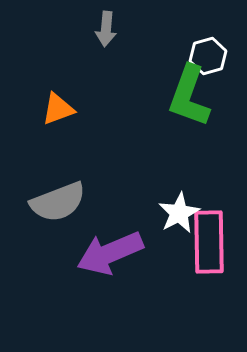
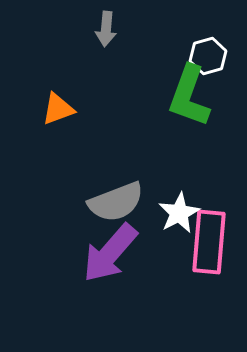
gray semicircle: moved 58 px right
pink rectangle: rotated 6 degrees clockwise
purple arrow: rotated 26 degrees counterclockwise
